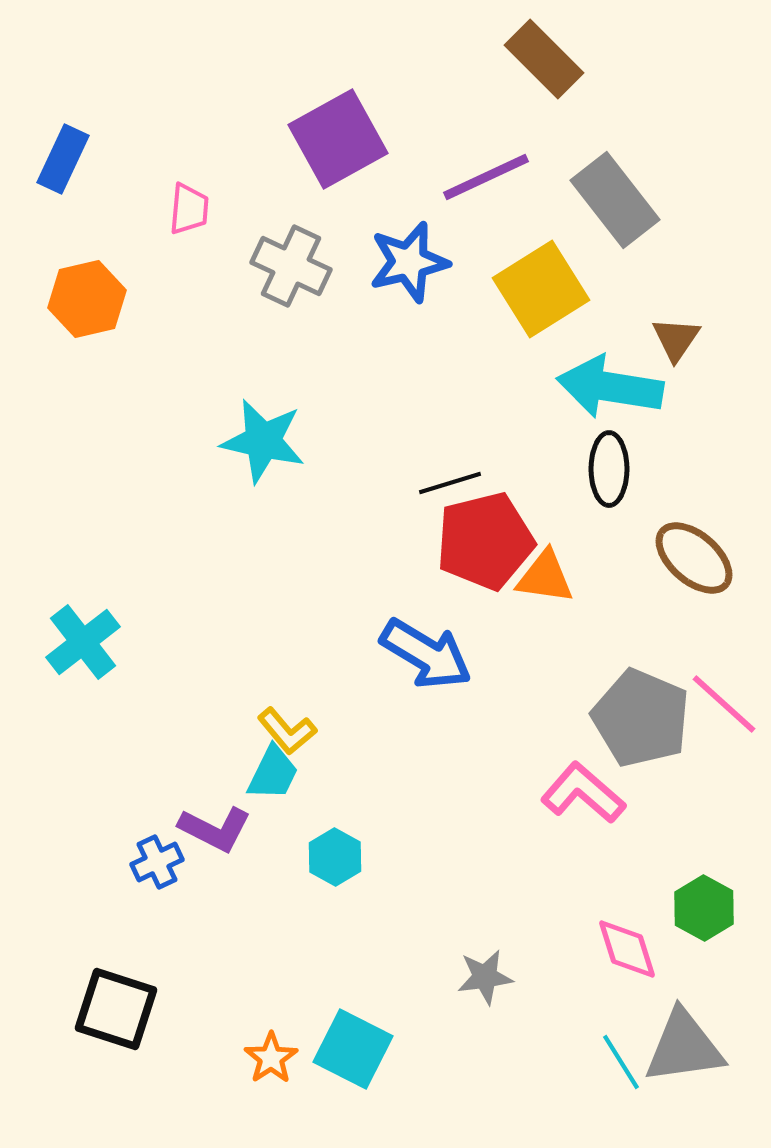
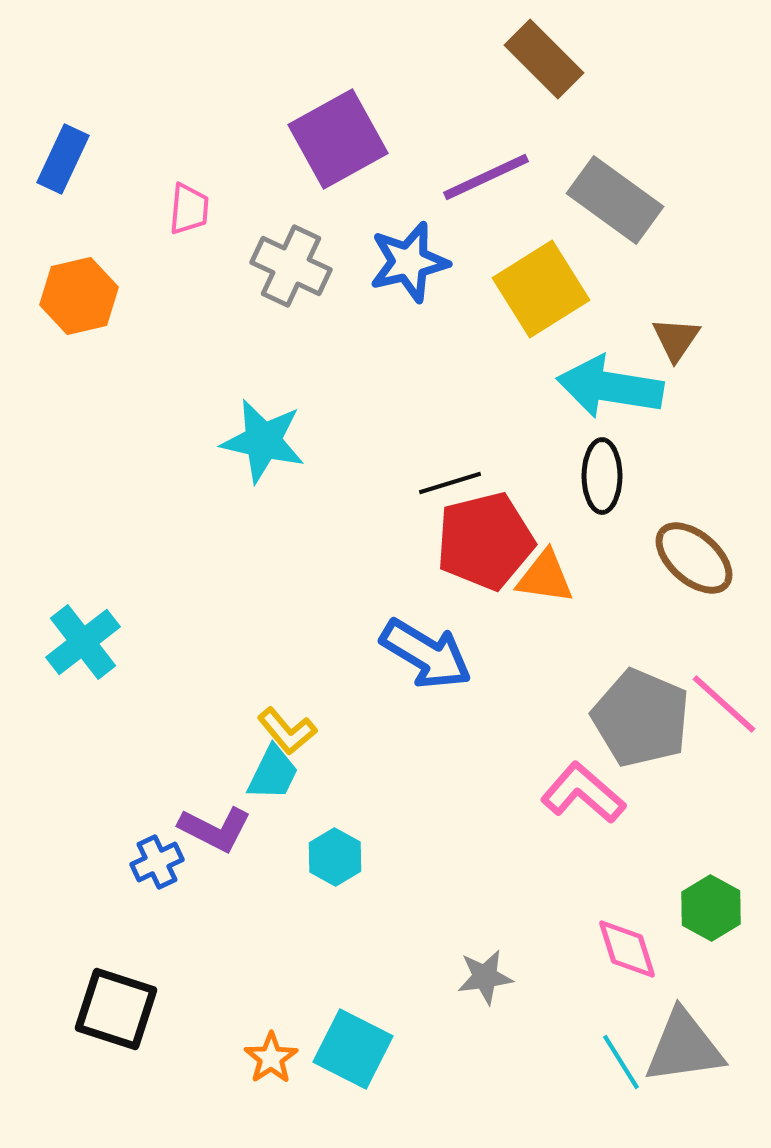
gray rectangle: rotated 16 degrees counterclockwise
orange hexagon: moved 8 px left, 3 px up
black ellipse: moved 7 px left, 7 px down
green hexagon: moved 7 px right
